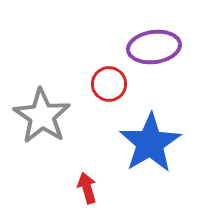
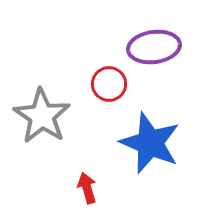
blue star: rotated 18 degrees counterclockwise
